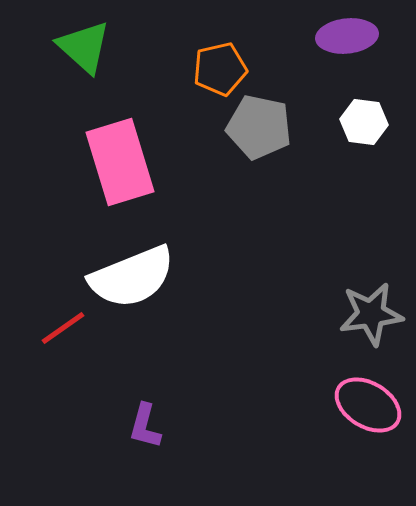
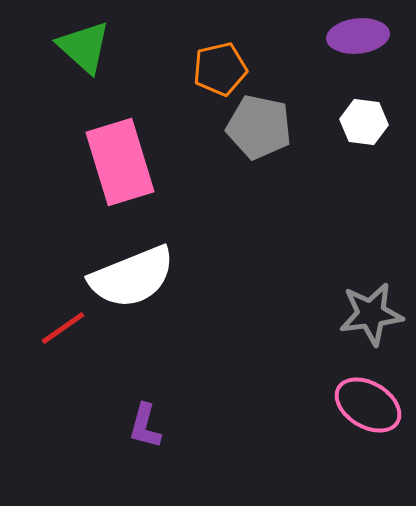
purple ellipse: moved 11 px right
